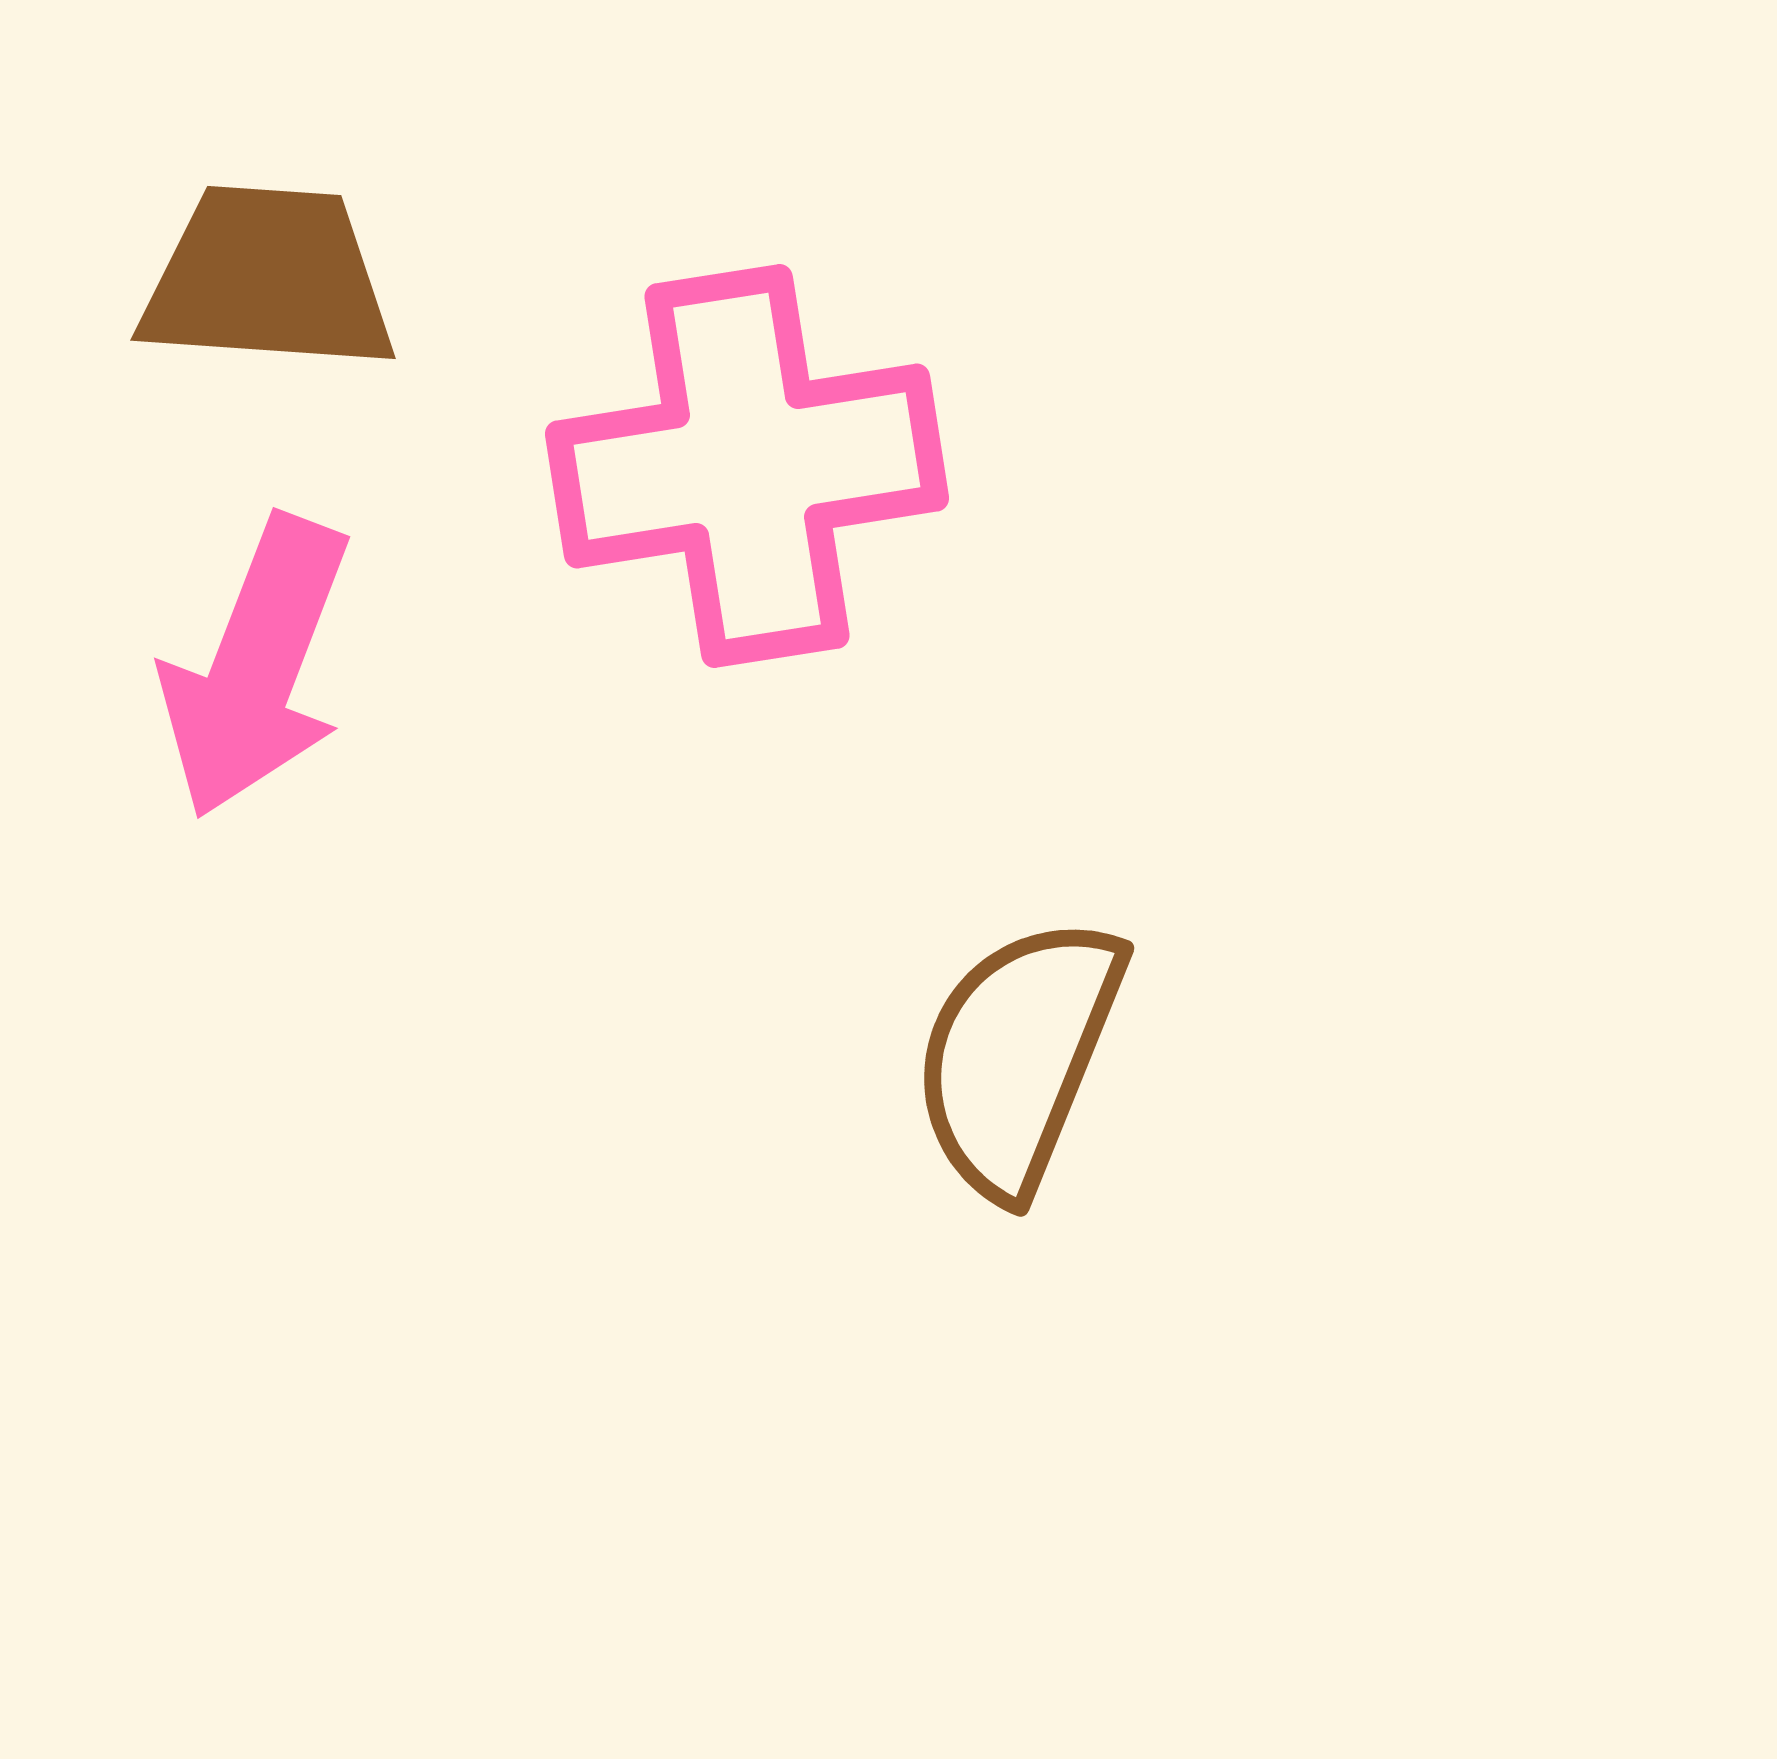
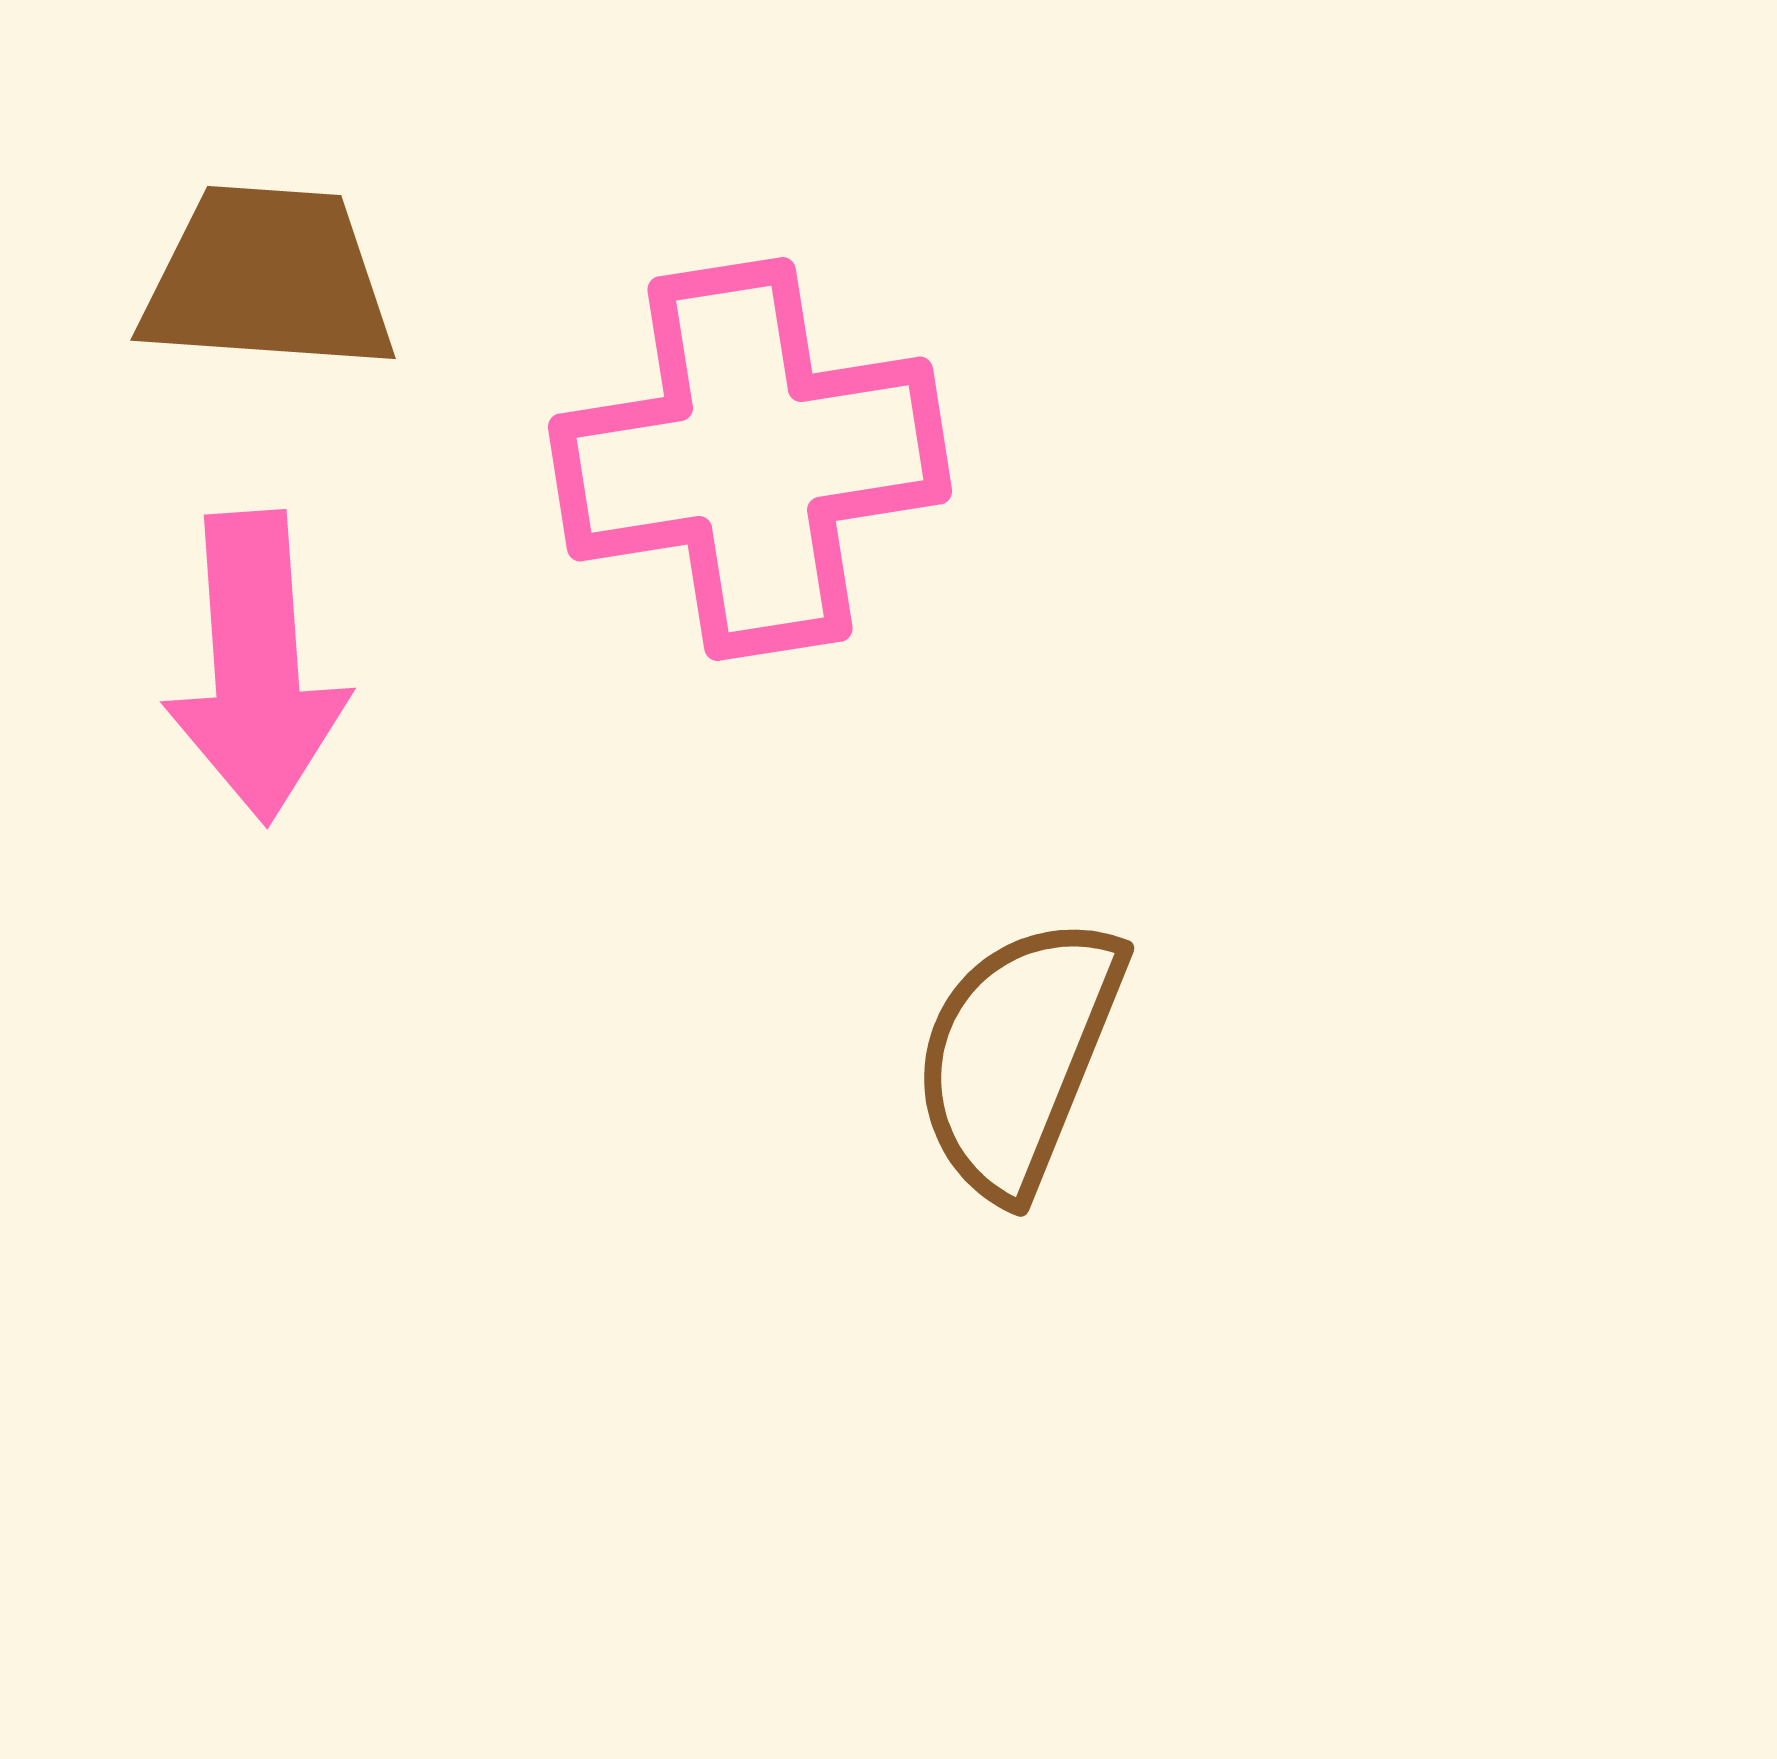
pink cross: moved 3 px right, 7 px up
pink arrow: rotated 25 degrees counterclockwise
